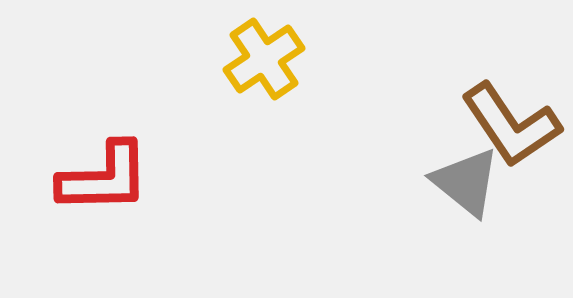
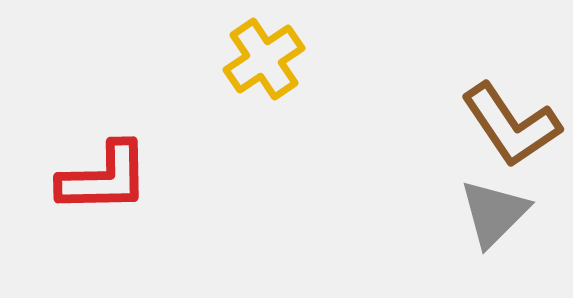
gray triangle: moved 28 px right, 31 px down; rotated 36 degrees clockwise
